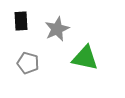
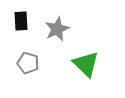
green triangle: moved 1 px right, 6 px down; rotated 32 degrees clockwise
